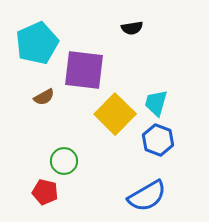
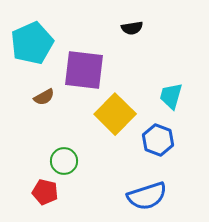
cyan pentagon: moved 5 px left
cyan trapezoid: moved 15 px right, 7 px up
blue semicircle: rotated 12 degrees clockwise
